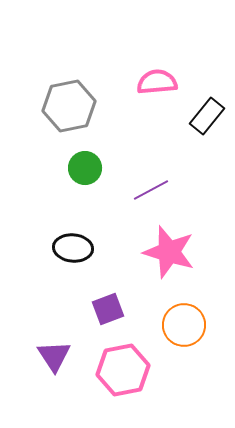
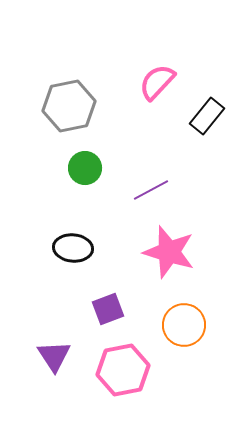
pink semicircle: rotated 42 degrees counterclockwise
